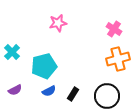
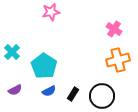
pink star: moved 7 px left, 11 px up
orange cross: moved 1 px down
cyan pentagon: rotated 25 degrees counterclockwise
black circle: moved 5 px left
